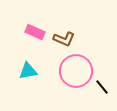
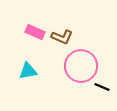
brown L-shape: moved 2 px left, 2 px up
pink circle: moved 5 px right, 5 px up
black line: rotated 28 degrees counterclockwise
